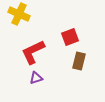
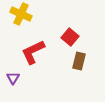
yellow cross: moved 2 px right
red square: rotated 30 degrees counterclockwise
purple triangle: moved 23 px left; rotated 40 degrees counterclockwise
